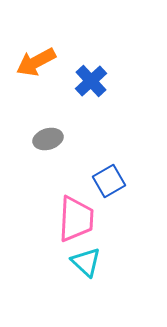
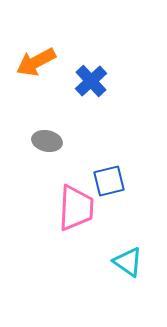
gray ellipse: moved 1 px left, 2 px down; rotated 28 degrees clockwise
blue square: rotated 16 degrees clockwise
pink trapezoid: moved 11 px up
cyan triangle: moved 42 px right; rotated 8 degrees counterclockwise
